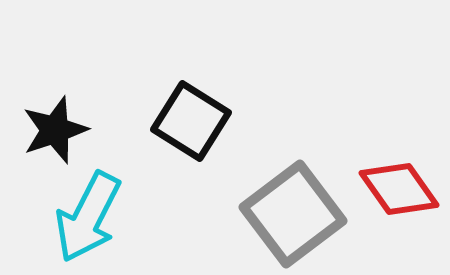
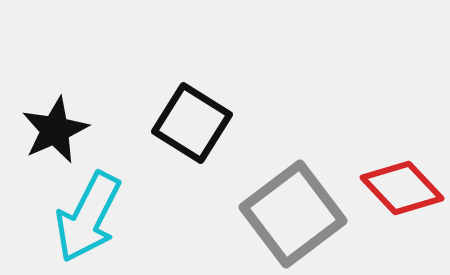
black square: moved 1 px right, 2 px down
black star: rotated 6 degrees counterclockwise
red diamond: moved 3 px right, 1 px up; rotated 8 degrees counterclockwise
